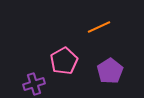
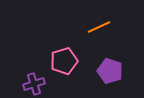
pink pentagon: rotated 12 degrees clockwise
purple pentagon: rotated 20 degrees counterclockwise
